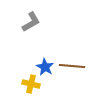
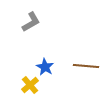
brown line: moved 14 px right
yellow cross: moved 1 px left, 1 px down; rotated 36 degrees clockwise
